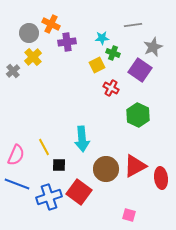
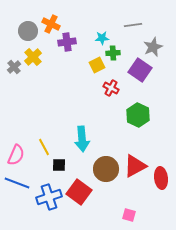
gray circle: moved 1 px left, 2 px up
green cross: rotated 24 degrees counterclockwise
gray cross: moved 1 px right, 4 px up
blue line: moved 1 px up
